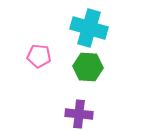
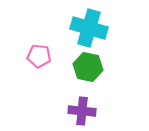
green hexagon: rotated 8 degrees clockwise
purple cross: moved 3 px right, 3 px up
